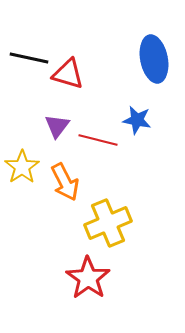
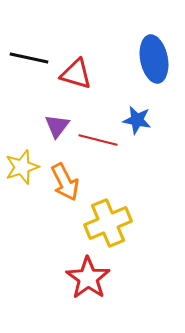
red triangle: moved 8 px right
yellow star: rotated 16 degrees clockwise
